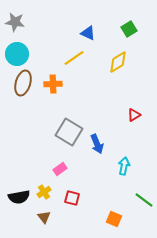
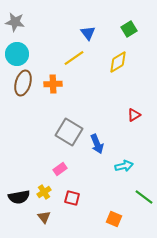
blue triangle: rotated 28 degrees clockwise
cyan arrow: rotated 66 degrees clockwise
green line: moved 3 px up
